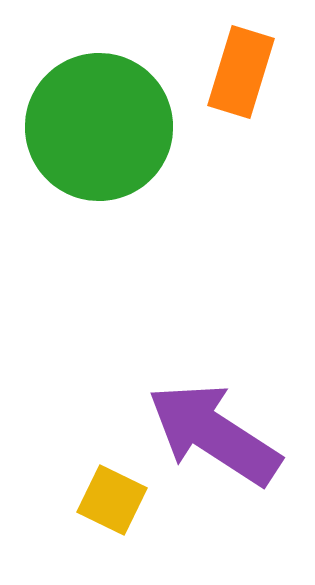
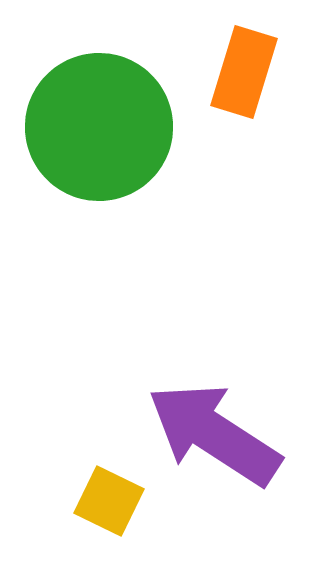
orange rectangle: moved 3 px right
yellow square: moved 3 px left, 1 px down
